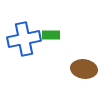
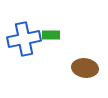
brown ellipse: moved 1 px right, 1 px up
